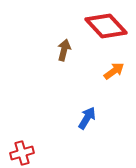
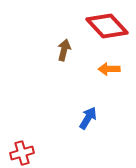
red diamond: moved 1 px right
orange arrow: moved 5 px left, 2 px up; rotated 145 degrees counterclockwise
blue arrow: moved 1 px right
